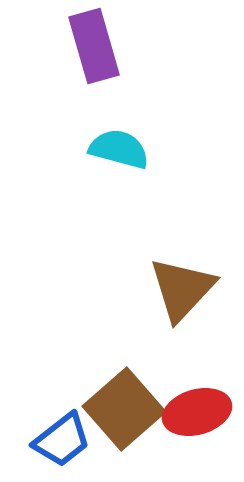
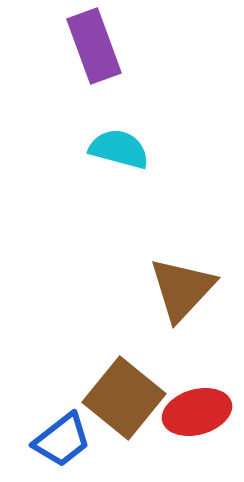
purple rectangle: rotated 4 degrees counterclockwise
brown square: moved 11 px up; rotated 10 degrees counterclockwise
